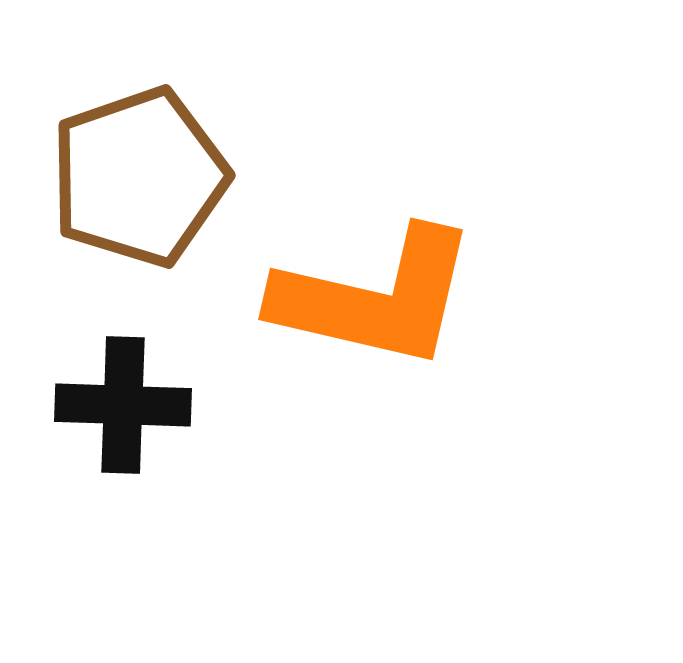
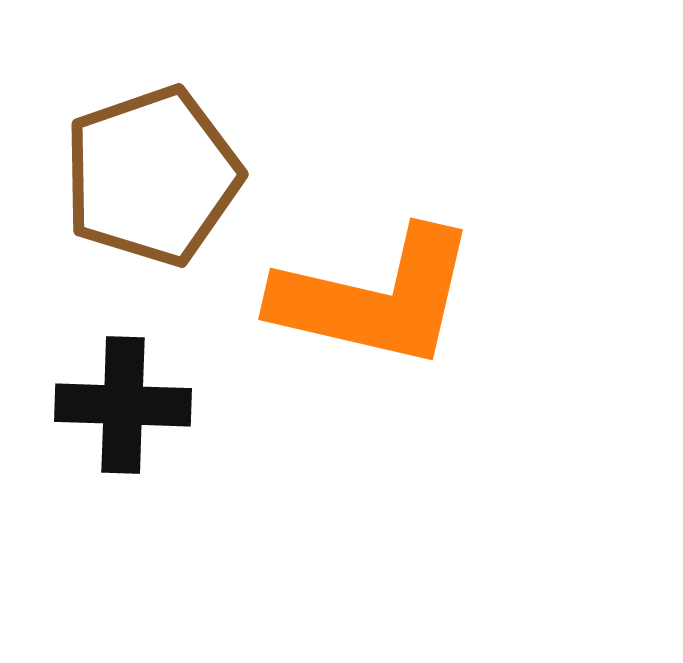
brown pentagon: moved 13 px right, 1 px up
